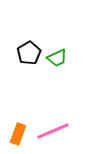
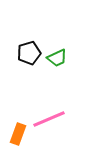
black pentagon: rotated 15 degrees clockwise
pink line: moved 4 px left, 12 px up
